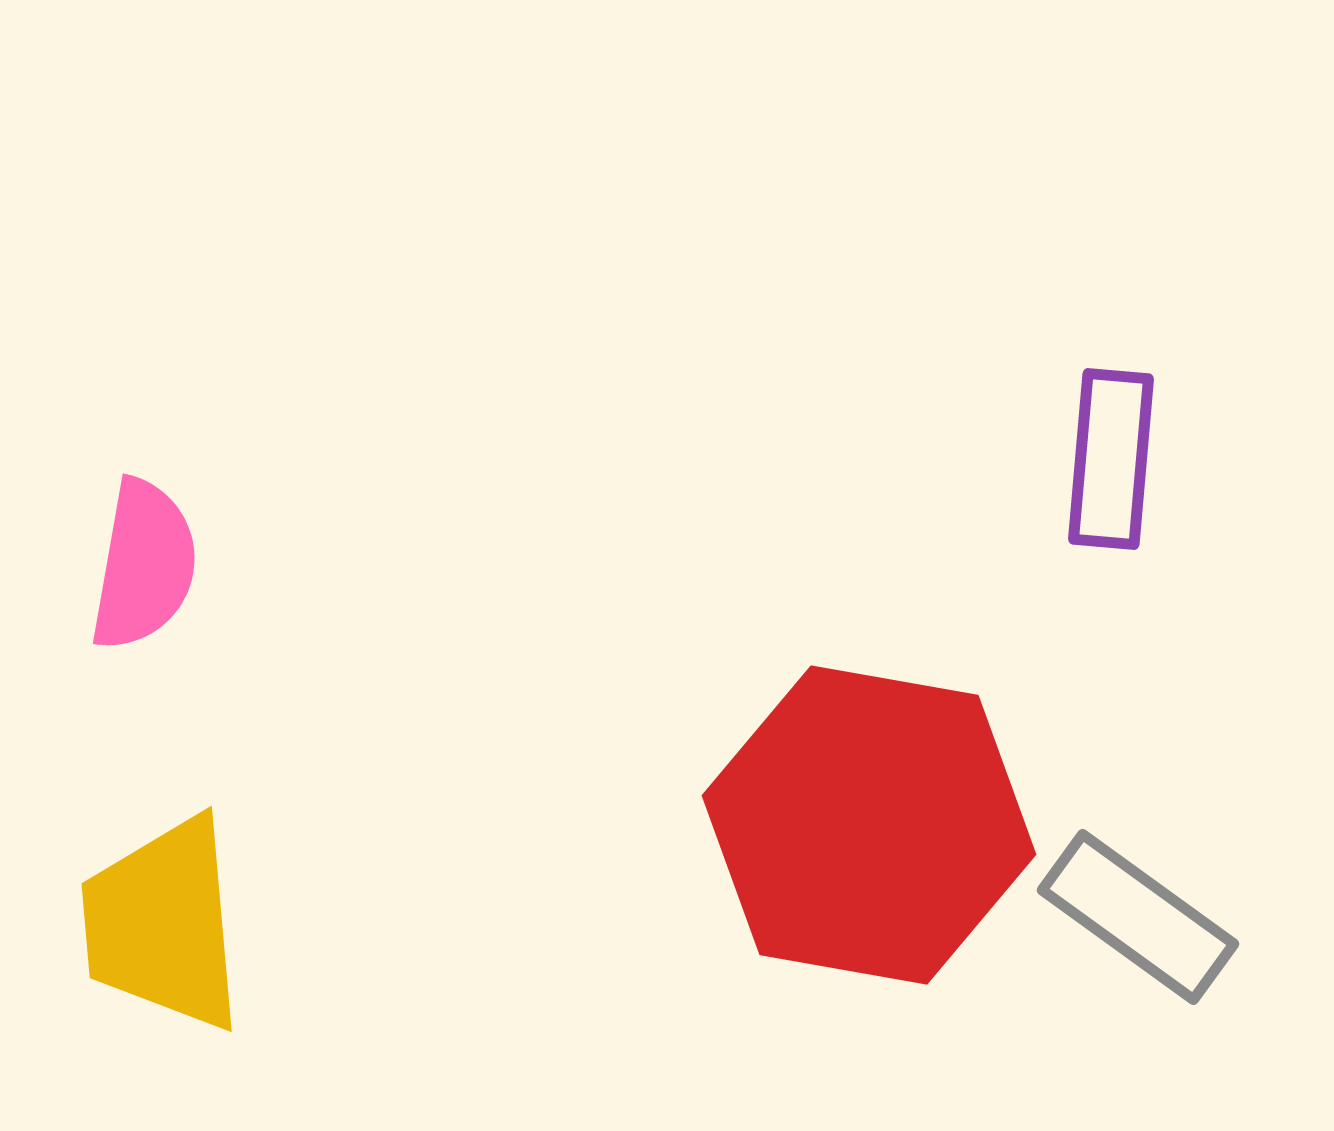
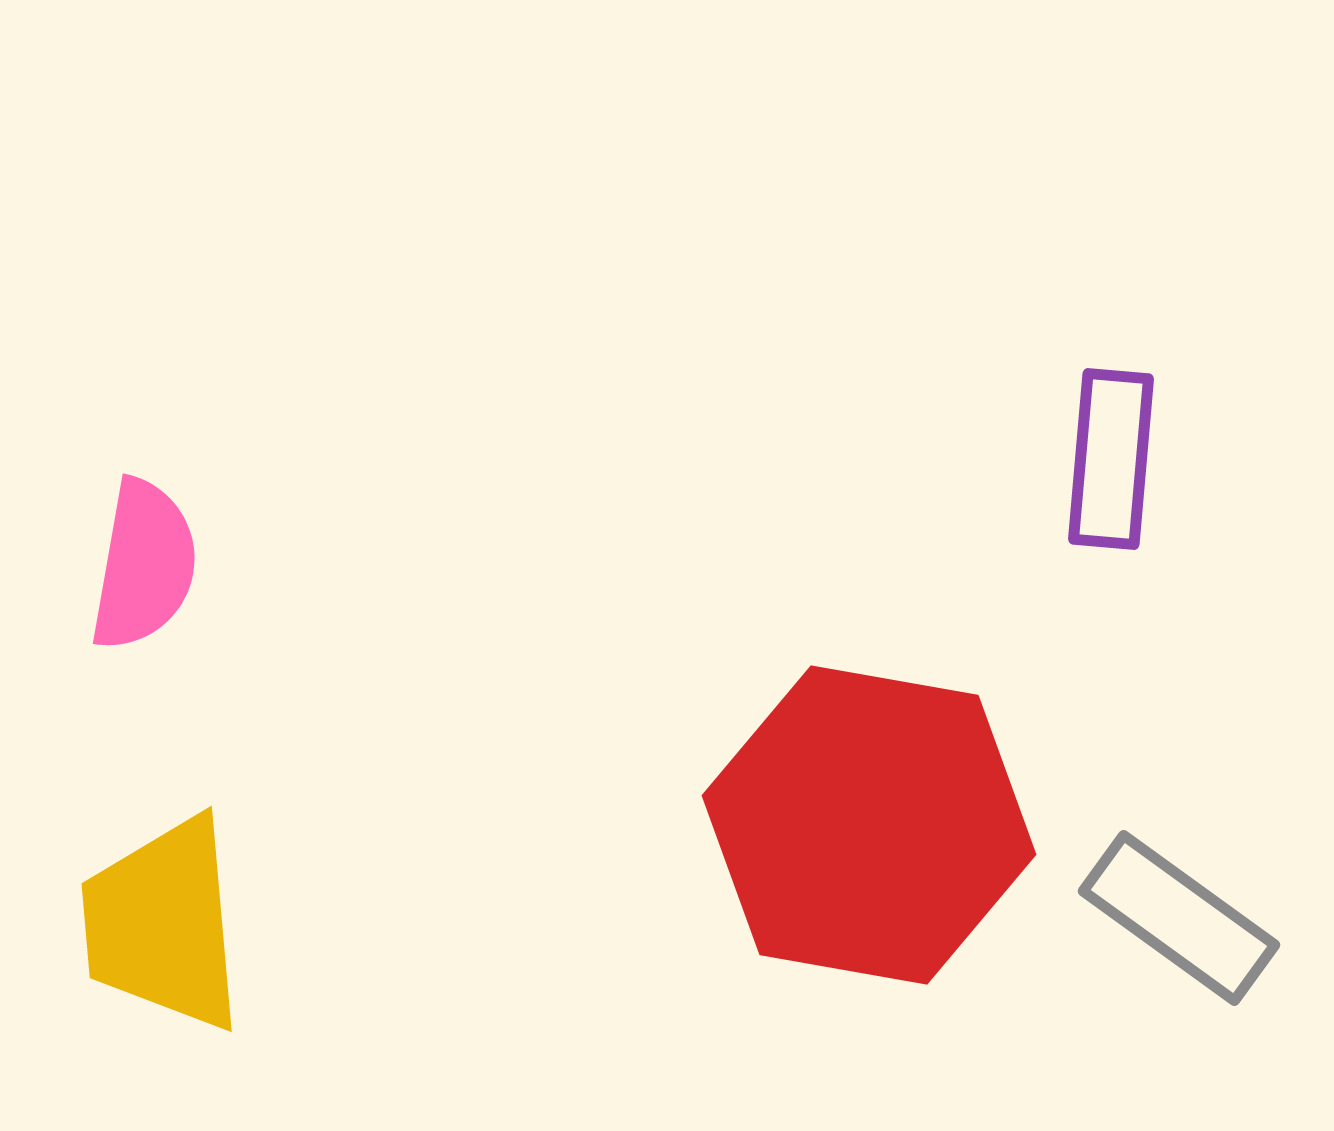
gray rectangle: moved 41 px right, 1 px down
